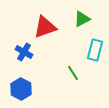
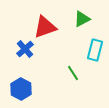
blue cross: moved 1 px right, 3 px up; rotated 18 degrees clockwise
